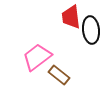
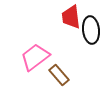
pink trapezoid: moved 2 px left
brown rectangle: rotated 10 degrees clockwise
